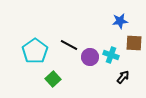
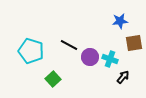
brown square: rotated 12 degrees counterclockwise
cyan pentagon: moved 4 px left; rotated 20 degrees counterclockwise
cyan cross: moved 1 px left, 4 px down
